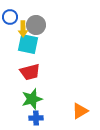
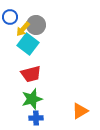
yellow arrow: rotated 42 degrees clockwise
cyan square: rotated 25 degrees clockwise
red trapezoid: moved 1 px right, 2 px down
